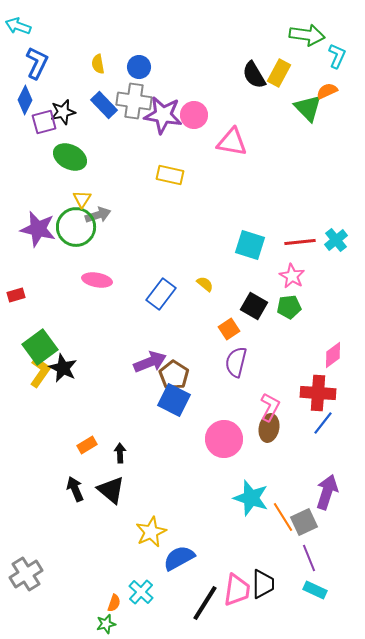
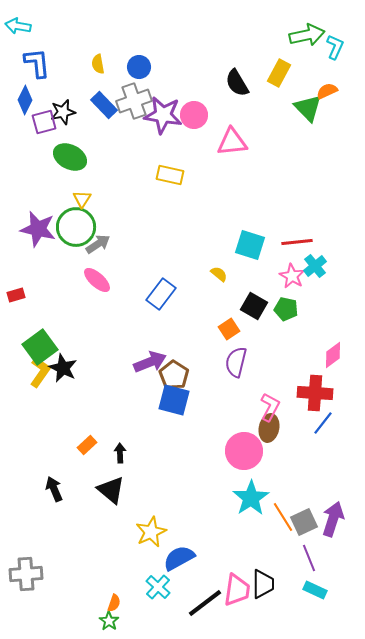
cyan arrow at (18, 26): rotated 10 degrees counterclockwise
green arrow at (307, 35): rotated 20 degrees counterclockwise
cyan L-shape at (337, 56): moved 2 px left, 9 px up
blue L-shape at (37, 63): rotated 32 degrees counterclockwise
black semicircle at (254, 75): moved 17 px left, 8 px down
gray cross at (134, 101): rotated 28 degrees counterclockwise
pink triangle at (232, 142): rotated 16 degrees counterclockwise
gray arrow at (98, 215): moved 29 px down; rotated 15 degrees counterclockwise
cyan cross at (336, 240): moved 21 px left, 26 px down
red line at (300, 242): moved 3 px left
pink ellipse at (97, 280): rotated 32 degrees clockwise
yellow semicircle at (205, 284): moved 14 px right, 10 px up
green pentagon at (289, 307): moved 3 px left, 2 px down; rotated 20 degrees clockwise
red cross at (318, 393): moved 3 px left
blue square at (174, 400): rotated 12 degrees counterclockwise
pink circle at (224, 439): moved 20 px right, 12 px down
orange rectangle at (87, 445): rotated 12 degrees counterclockwise
black arrow at (75, 489): moved 21 px left
purple arrow at (327, 492): moved 6 px right, 27 px down
cyan star at (251, 498): rotated 21 degrees clockwise
gray cross at (26, 574): rotated 28 degrees clockwise
cyan cross at (141, 592): moved 17 px right, 5 px up
black line at (205, 603): rotated 21 degrees clockwise
green star at (106, 624): moved 3 px right, 3 px up; rotated 24 degrees counterclockwise
